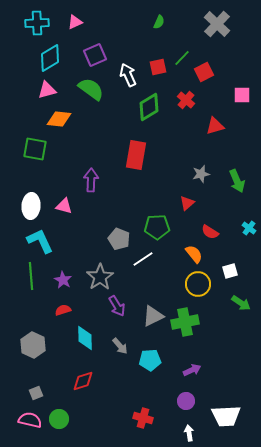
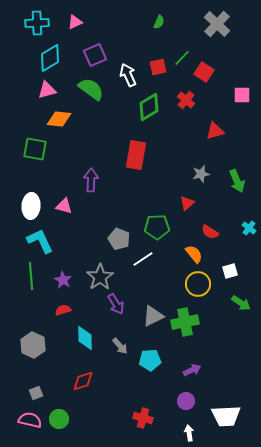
red square at (204, 72): rotated 30 degrees counterclockwise
red triangle at (215, 126): moved 5 px down
purple arrow at (117, 306): moved 1 px left, 2 px up
